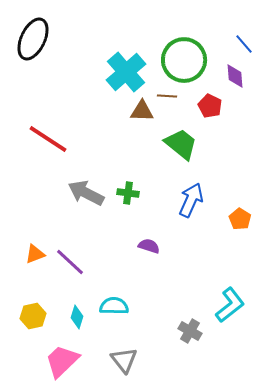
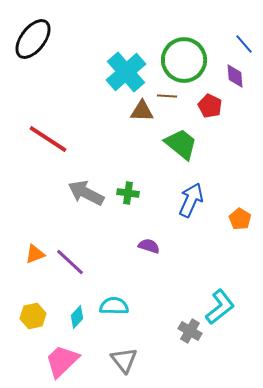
black ellipse: rotated 12 degrees clockwise
cyan L-shape: moved 10 px left, 2 px down
cyan diamond: rotated 25 degrees clockwise
